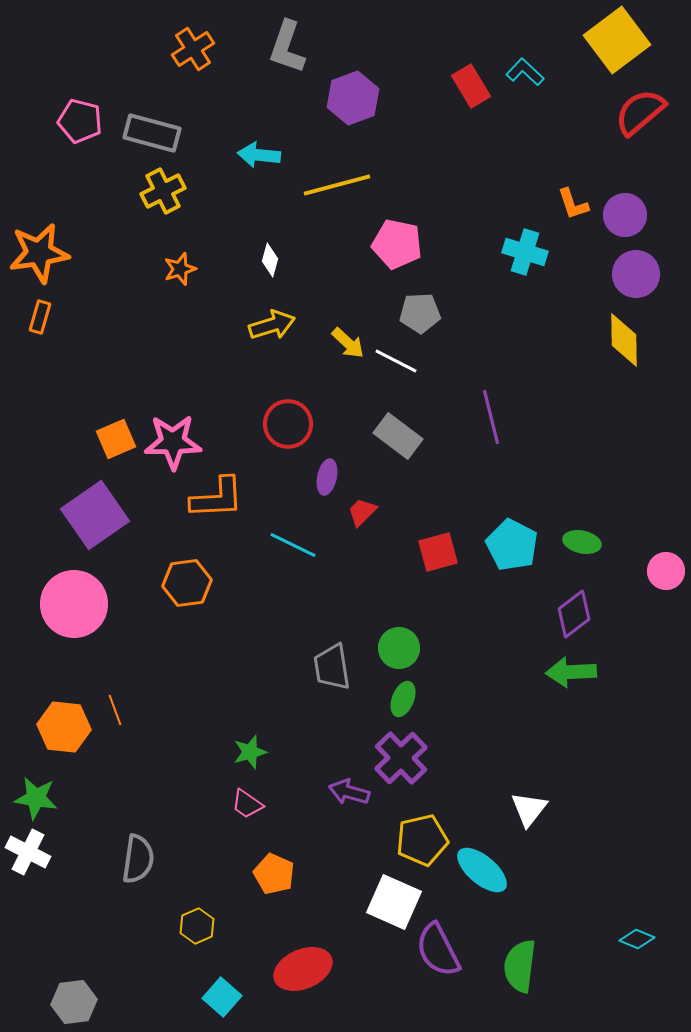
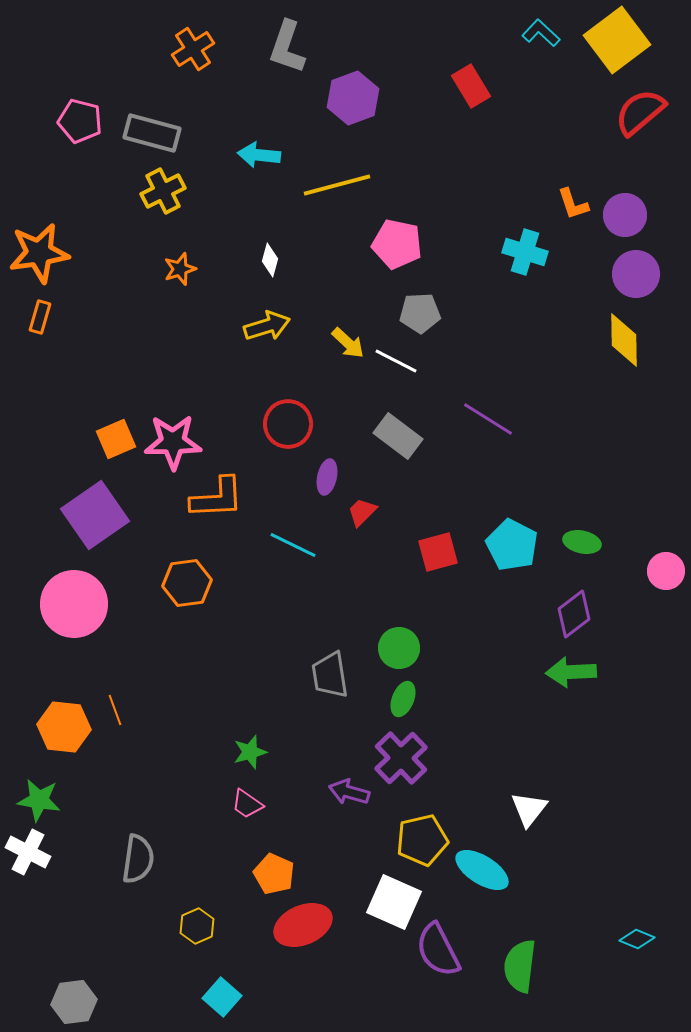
cyan L-shape at (525, 72): moved 16 px right, 39 px up
yellow arrow at (272, 325): moved 5 px left, 1 px down
purple line at (491, 417): moved 3 px left, 2 px down; rotated 44 degrees counterclockwise
gray trapezoid at (332, 667): moved 2 px left, 8 px down
green star at (36, 798): moved 3 px right, 2 px down
cyan ellipse at (482, 870): rotated 8 degrees counterclockwise
red ellipse at (303, 969): moved 44 px up
